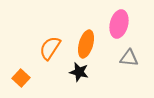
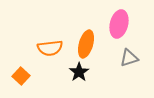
orange semicircle: rotated 130 degrees counterclockwise
gray triangle: rotated 24 degrees counterclockwise
black star: rotated 24 degrees clockwise
orange square: moved 2 px up
